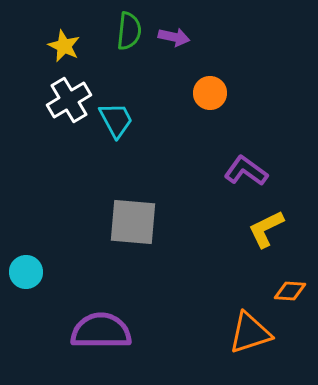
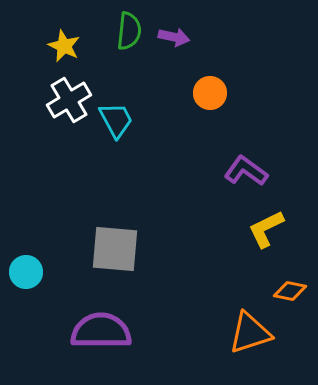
gray square: moved 18 px left, 27 px down
orange diamond: rotated 8 degrees clockwise
